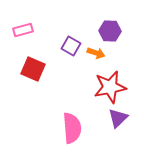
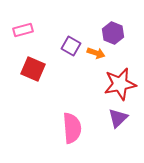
purple hexagon: moved 3 px right, 2 px down; rotated 20 degrees clockwise
red star: moved 10 px right, 3 px up
